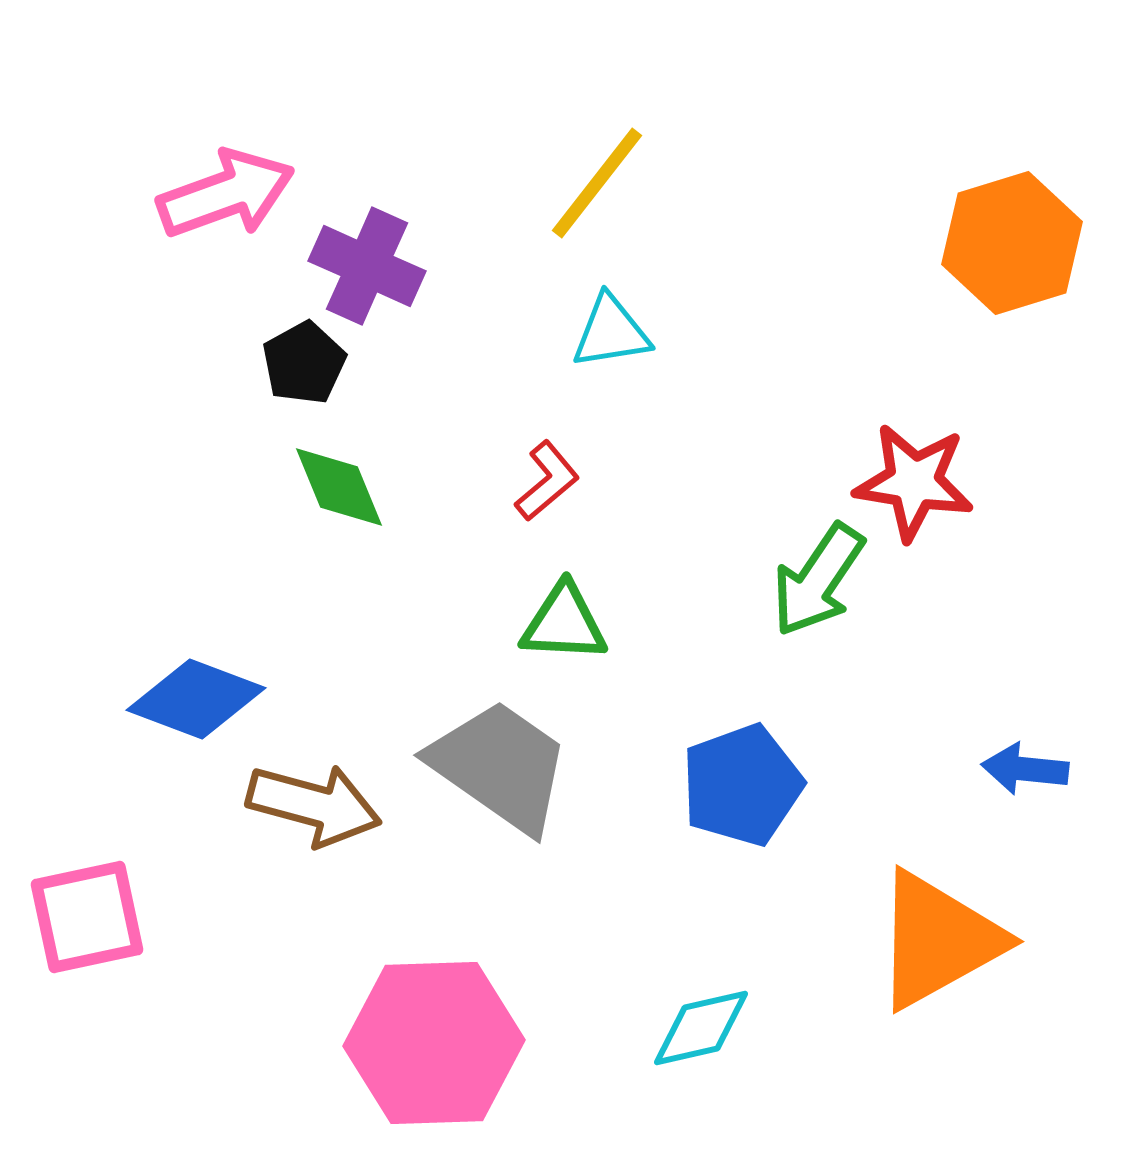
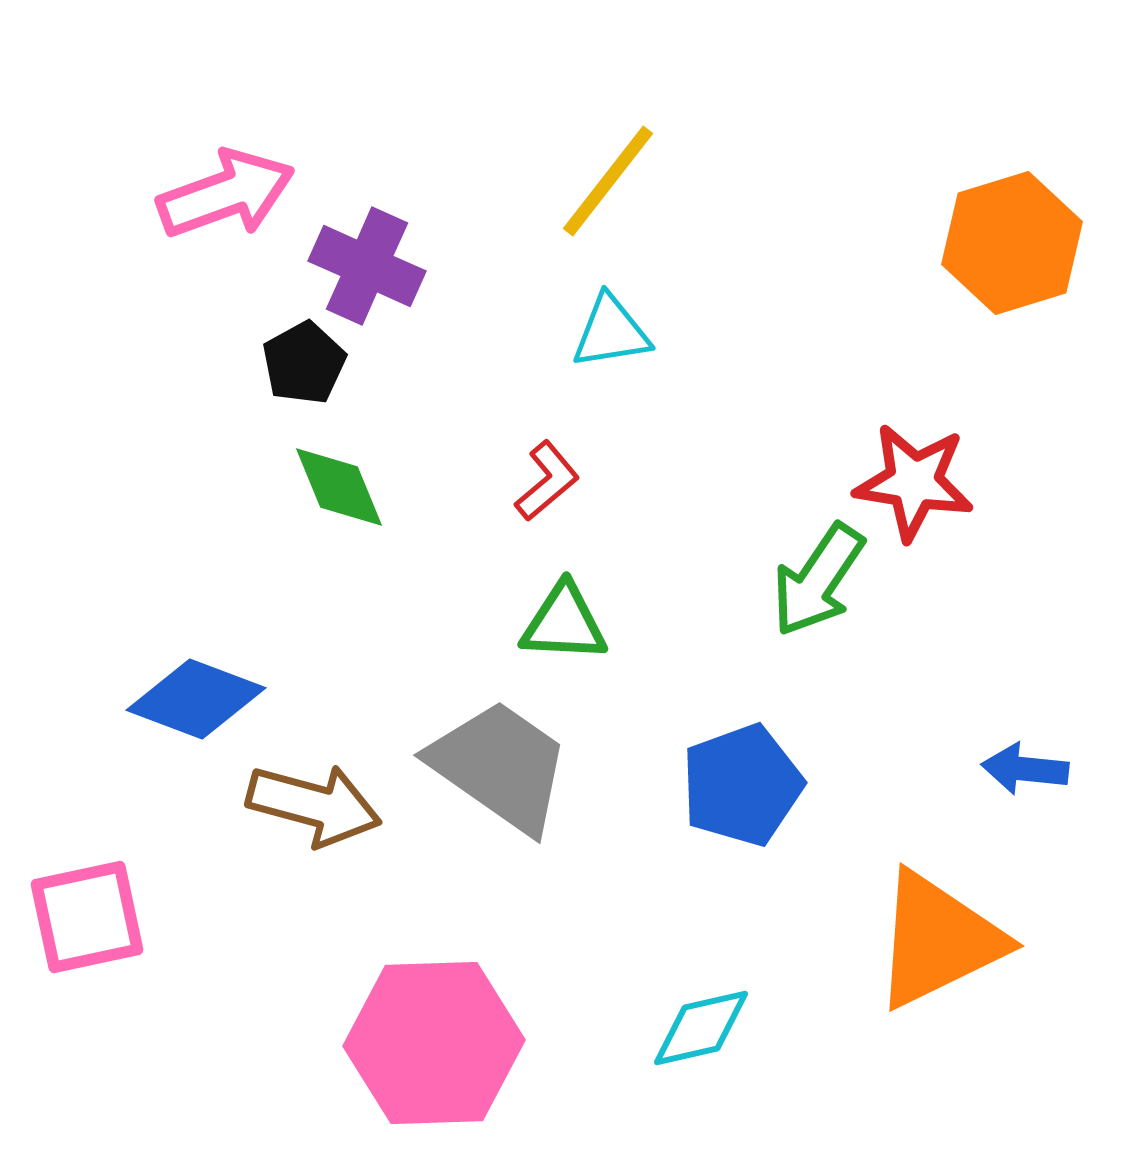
yellow line: moved 11 px right, 2 px up
orange triangle: rotated 3 degrees clockwise
